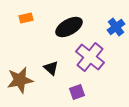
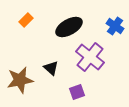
orange rectangle: moved 2 px down; rotated 32 degrees counterclockwise
blue cross: moved 1 px left, 1 px up; rotated 18 degrees counterclockwise
